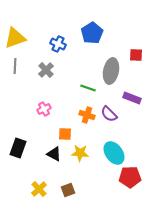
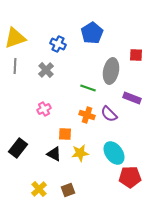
black rectangle: rotated 18 degrees clockwise
yellow star: rotated 12 degrees counterclockwise
